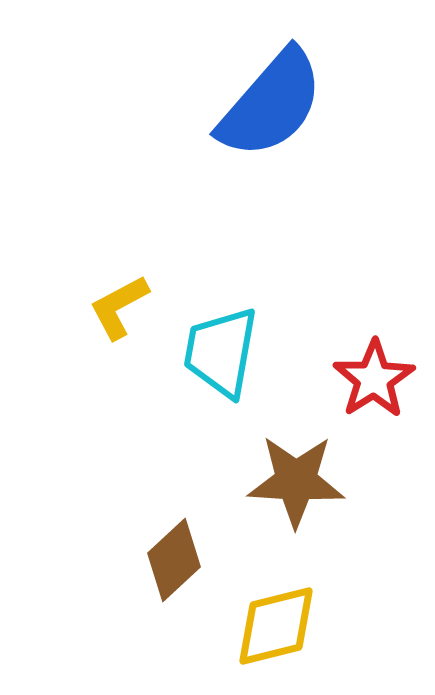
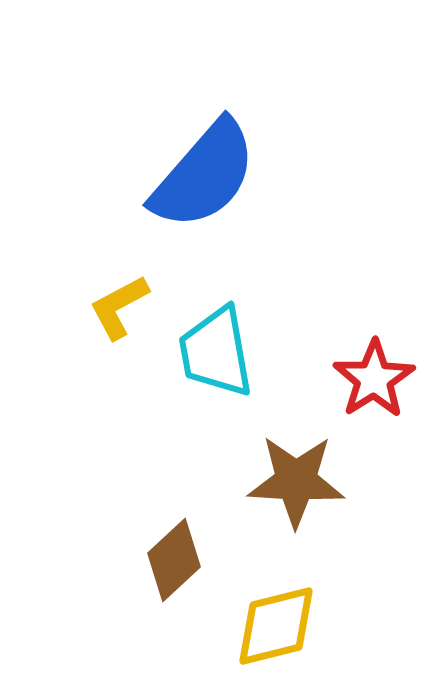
blue semicircle: moved 67 px left, 71 px down
cyan trapezoid: moved 5 px left; rotated 20 degrees counterclockwise
